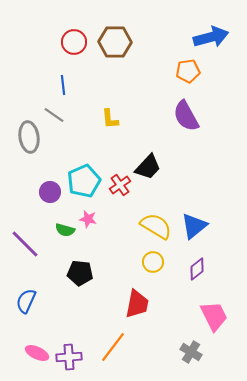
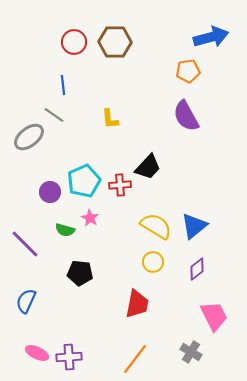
gray ellipse: rotated 60 degrees clockwise
red cross: rotated 30 degrees clockwise
pink star: moved 2 px right, 1 px up; rotated 18 degrees clockwise
orange line: moved 22 px right, 12 px down
